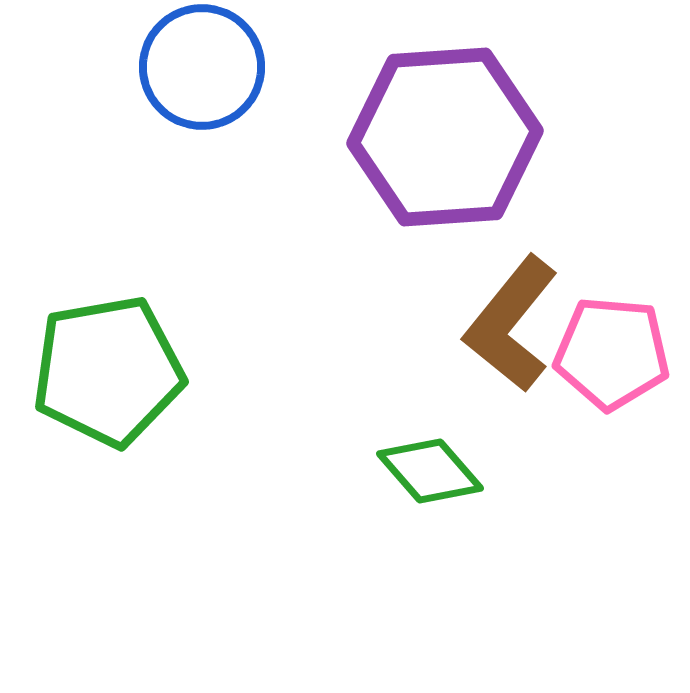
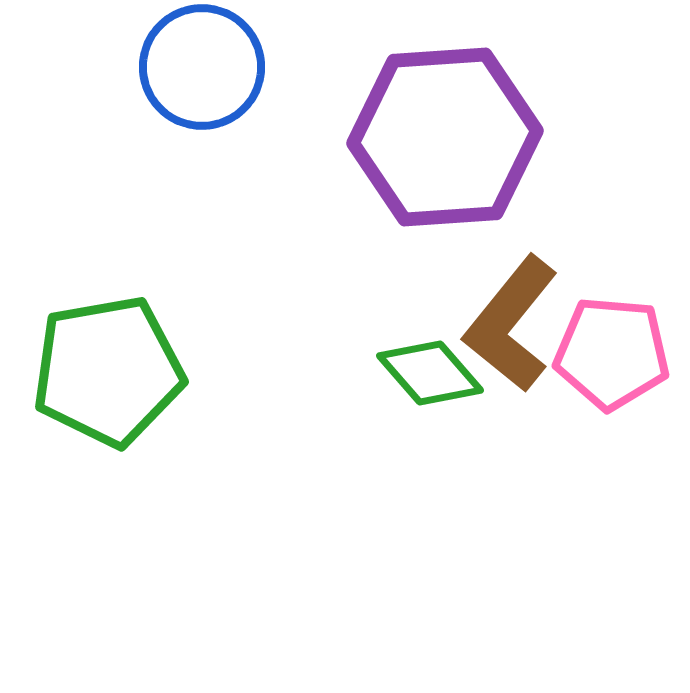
green diamond: moved 98 px up
